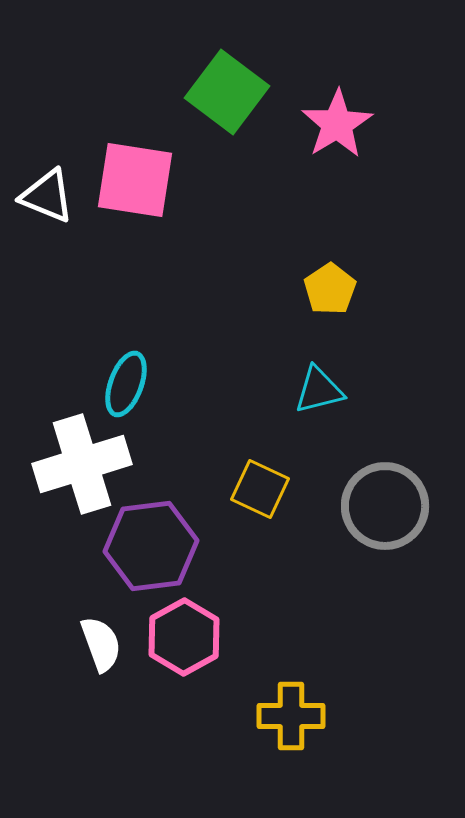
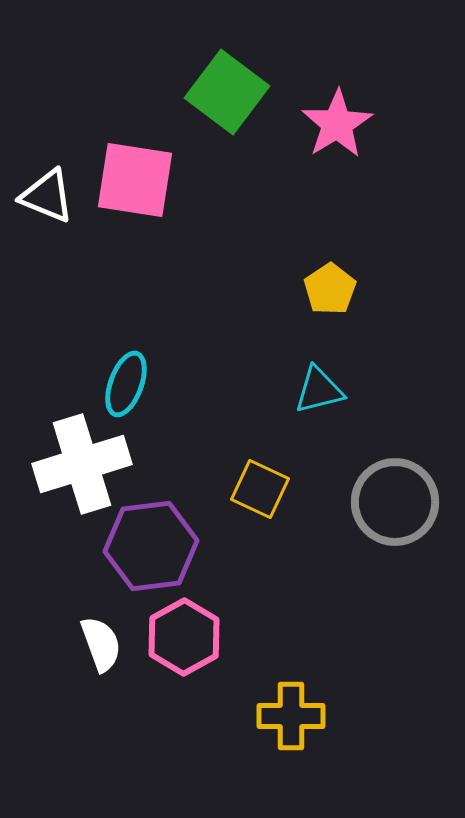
gray circle: moved 10 px right, 4 px up
